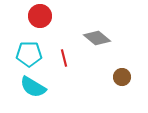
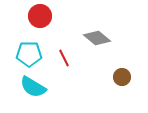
red line: rotated 12 degrees counterclockwise
